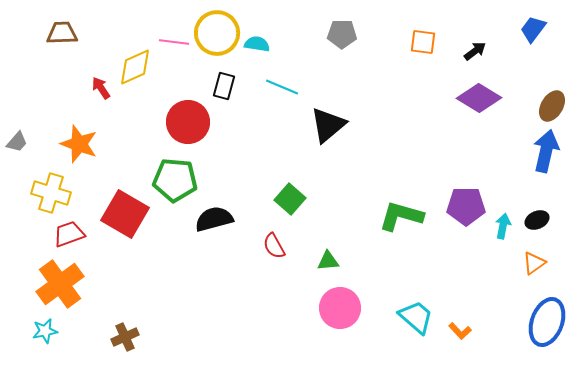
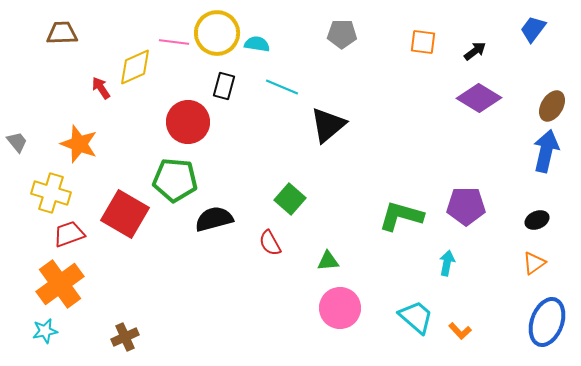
gray trapezoid: rotated 80 degrees counterclockwise
cyan arrow: moved 56 px left, 37 px down
red semicircle: moved 4 px left, 3 px up
